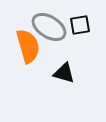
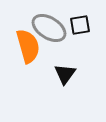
gray ellipse: moved 1 px down
black triangle: moved 1 px right, 1 px down; rotated 50 degrees clockwise
